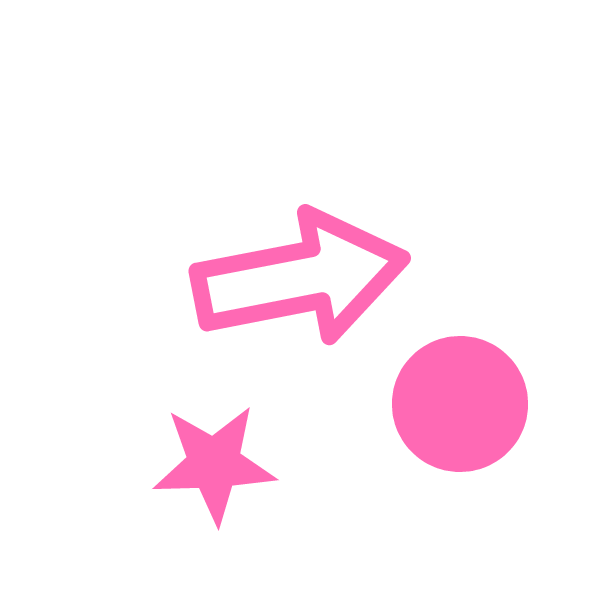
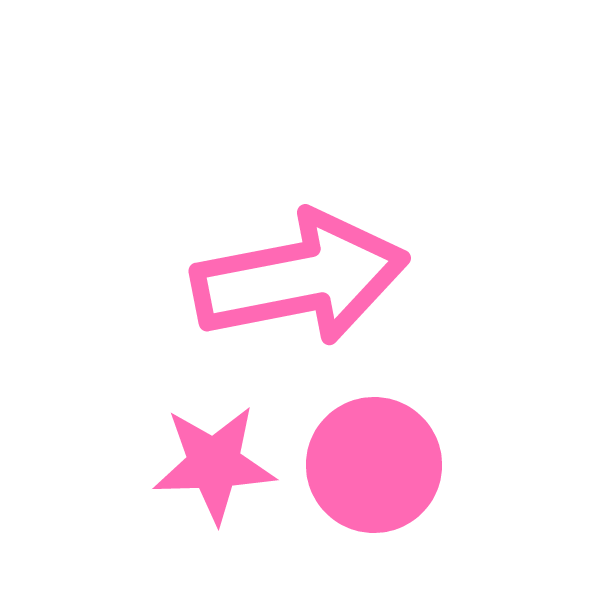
pink circle: moved 86 px left, 61 px down
